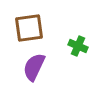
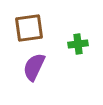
green cross: moved 2 px up; rotated 30 degrees counterclockwise
